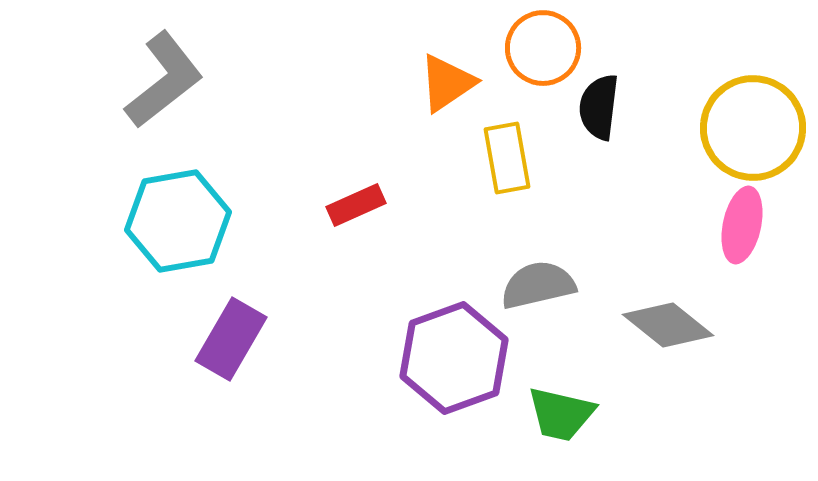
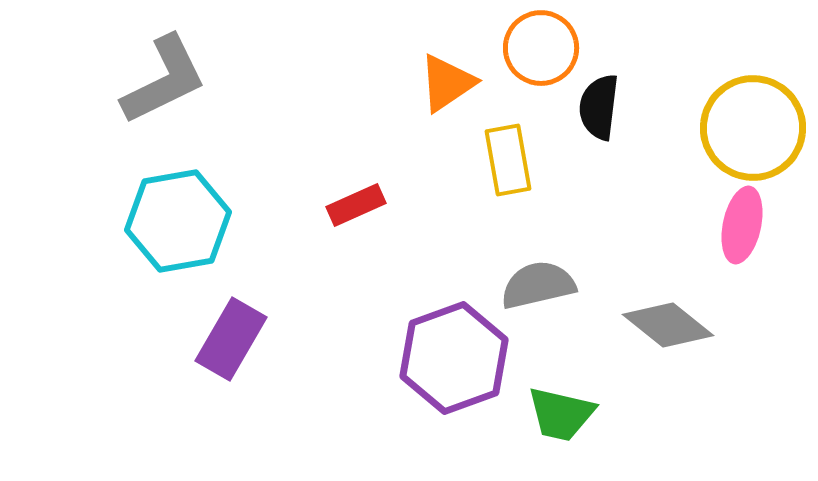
orange circle: moved 2 px left
gray L-shape: rotated 12 degrees clockwise
yellow rectangle: moved 1 px right, 2 px down
